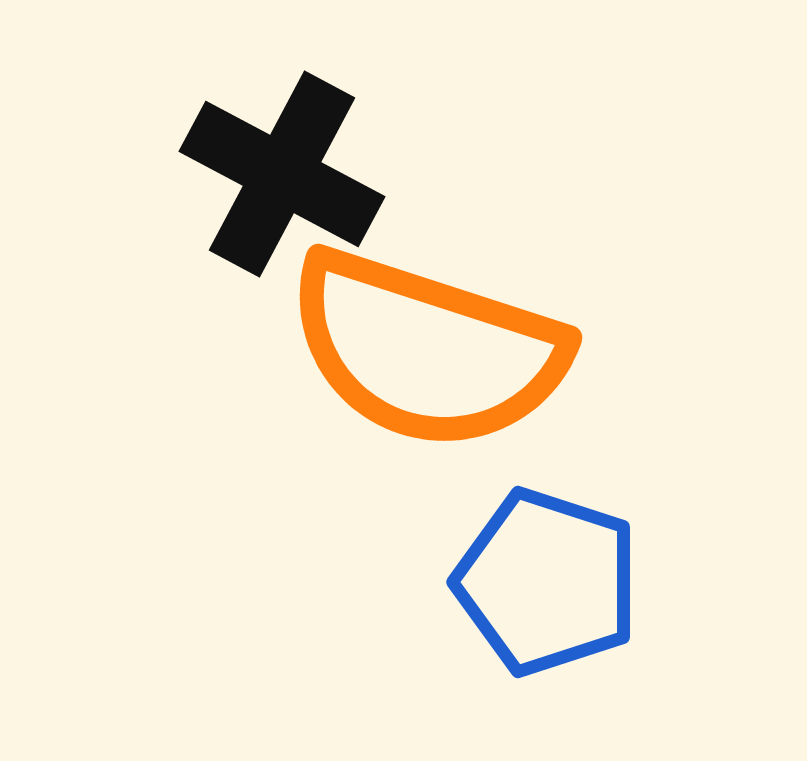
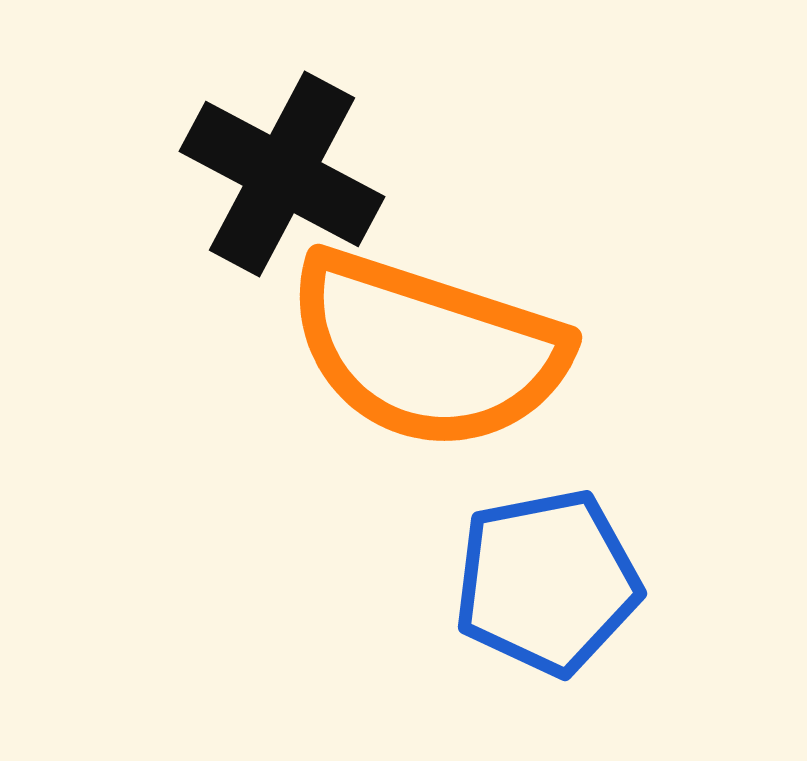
blue pentagon: rotated 29 degrees counterclockwise
